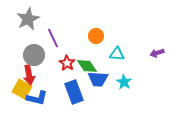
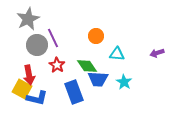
gray circle: moved 3 px right, 10 px up
red star: moved 10 px left, 2 px down
